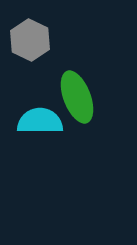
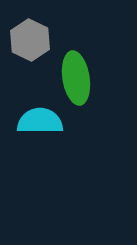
green ellipse: moved 1 px left, 19 px up; rotated 12 degrees clockwise
